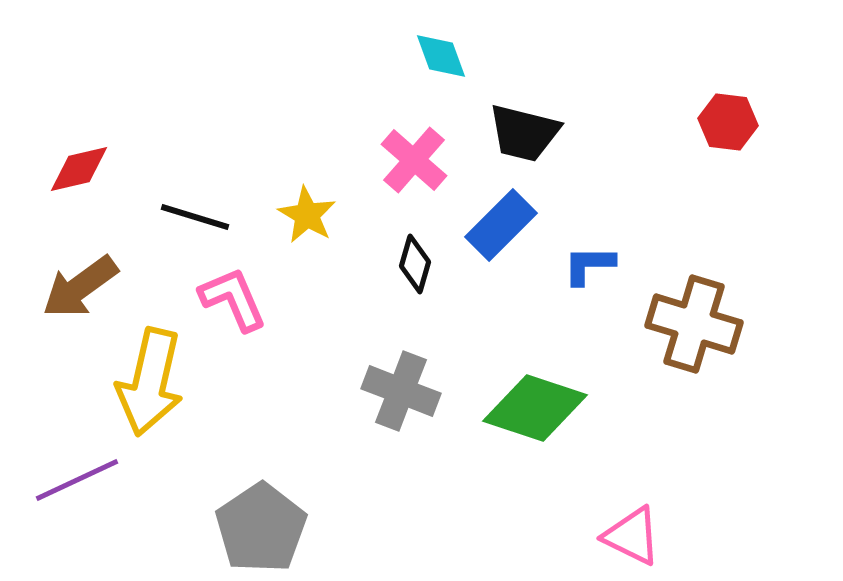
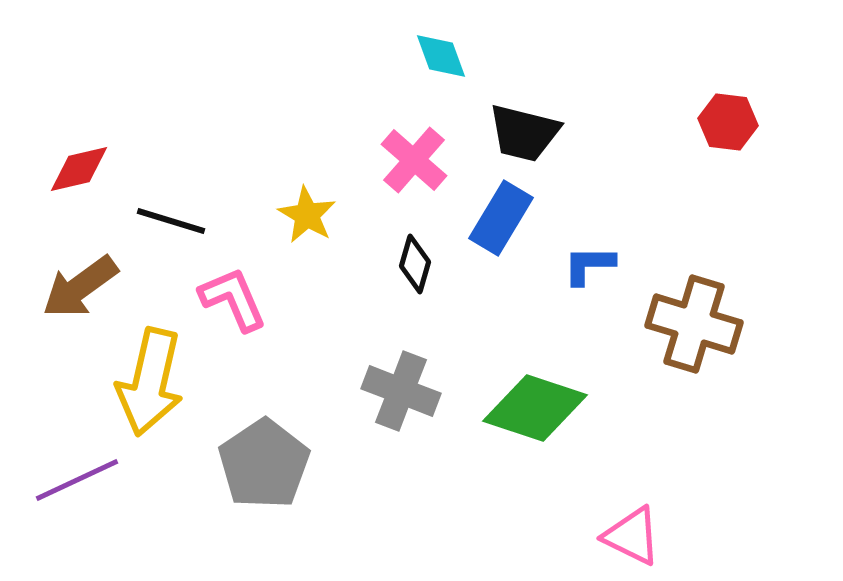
black line: moved 24 px left, 4 px down
blue rectangle: moved 7 px up; rotated 14 degrees counterclockwise
gray pentagon: moved 3 px right, 64 px up
